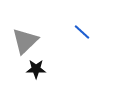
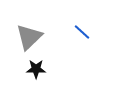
gray triangle: moved 4 px right, 4 px up
